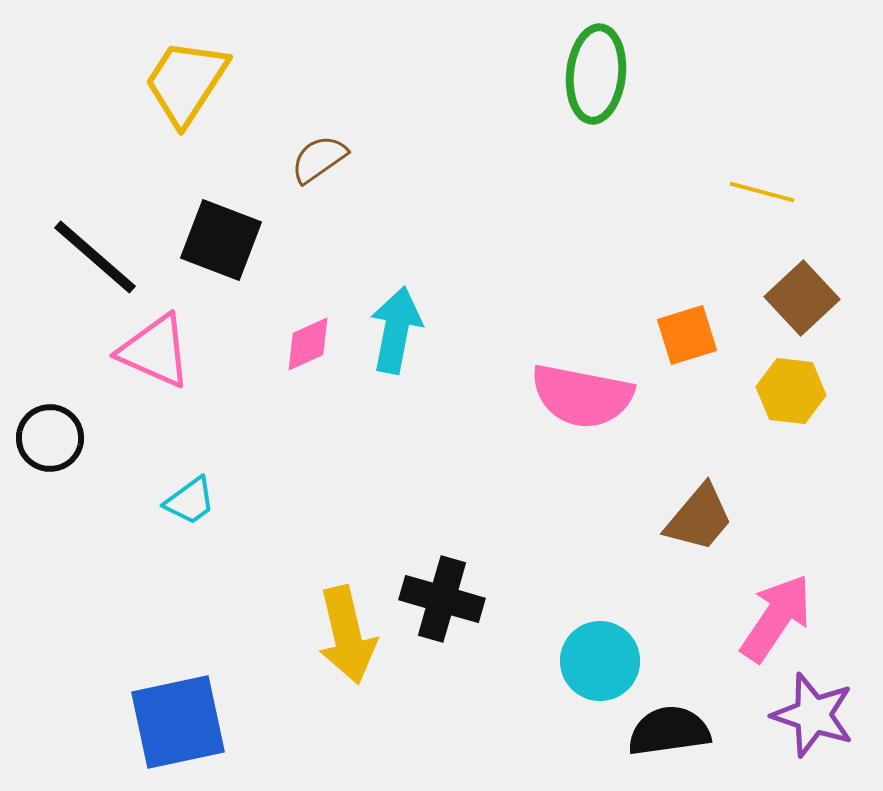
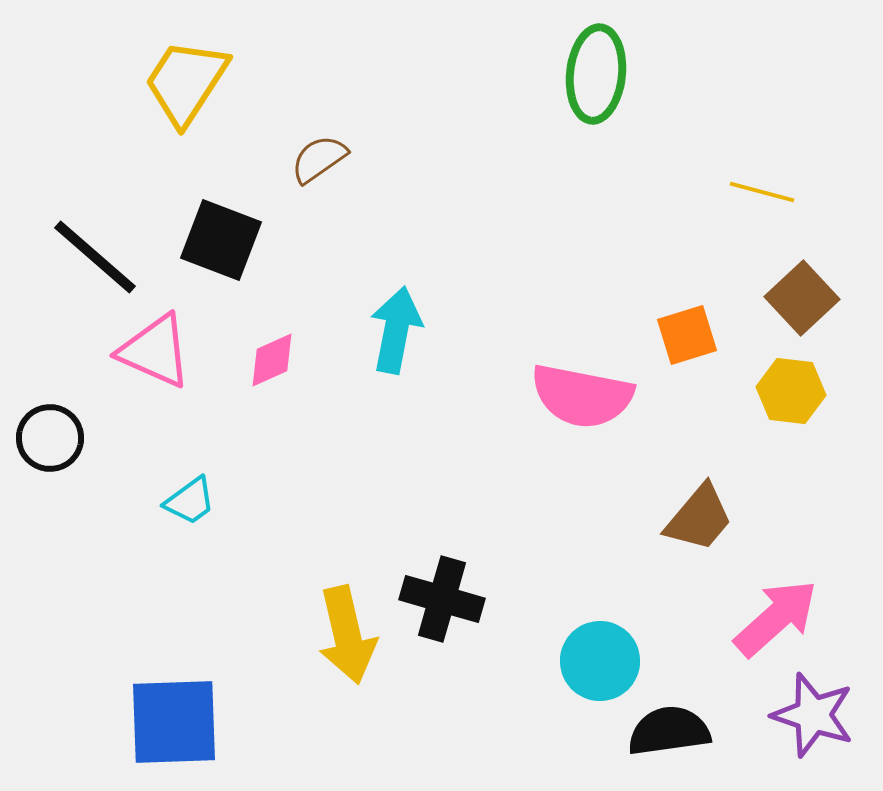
pink diamond: moved 36 px left, 16 px down
pink arrow: rotated 14 degrees clockwise
blue square: moved 4 px left; rotated 10 degrees clockwise
